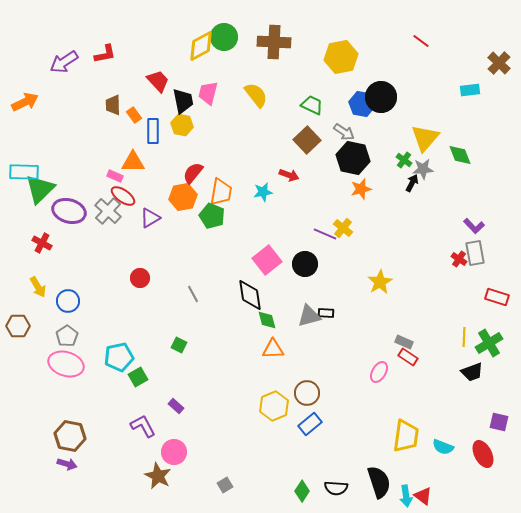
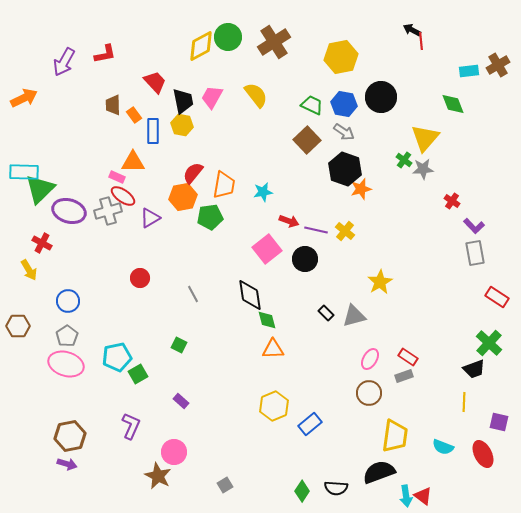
green circle at (224, 37): moved 4 px right
red line at (421, 41): rotated 48 degrees clockwise
brown cross at (274, 42): rotated 36 degrees counterclockwise
purple arrow at (64, 62): rotated 28 degrees counterclockwise
brown cross at (499, 63): moved 1 px left, 2 px down; rotated 15 degrees clockwise
red trapezoid at (158, 81): moved 3 px left, 1 px down
cyan rectangle at (470, 90): moved 1 px left, 19 px up
pink trapezoid at (208, 93): moved 4 px right, 4 px down; rotated 15 degrees clockwise
orange arrow at (25, 102): moved 1 px left, 4 px up
blue hexagon at (362, 104): moved 18 px left
green diamond at (460, 155): moved 7 px left, 51 px up
black hexagon at (353, 158): moved 8 px left, 11 px down; rotated 8 degrees clockwise
red arrow at (289, 175): moved 46 px down
pink rectangle at (115, 176): moved 2 px right, 1 px down
black arrow at (412, 183): moved 153 px up; rotated 90 degrees counterclockwise
orange trapezoid at (221, 192): moved 3 px right, 7 px up
gray cross at (108, 211): rotated 32 degrees clockwise
green pentagon at (212, 216): moved 2 px left, 1 px down; rotated 30 degrees counterclockwise
yellow cross at (343, 228): moved 2 px right, 3 px down
purple line at (325, 234): moved 9 px left, 4 px up; rotated 10 degrees counterclockwise
red cross at (459, 259): moved 7 px left, 58 px up
pink square at (267, 260): moved 11 px up
black circle at (305, 264): moved 5 px up
yellow arrow at (38, 287): moved 9 px left, 17 px up
red rectangle at (497, 297): rotated 15 degrees clockwise
black rectangle at (326, 313): rotated 42 degrees clockwise
gray triangle at (309, 316): moved 45 px right
yellow line at (464, 337): moved 65 px down
gray rectangle at (404, 342): moved 34 px down; rotated 42 degrees counterclockwise
green cross at (489, 343): rotated 16 degrees counterclockwise
cyan pentagon at (119, 357): moved 2 px left
pink ellipse at (379, 372): moved 9 px left, 13 px up
black trapezoid at (472, 372): moved 2 px right, 3 px up
green square at (138, 377): moved 3 px up
brown circle at (307, 393): moved 62 px right
purple rectangle at (176, 406): moved 5 px right, 5 px up
purple L-shape at (143, 426): moved 12 px left; rotated 52 degrees clockwise
brown hexagon at (70, 436): rotated 24 degrees counterclockwise
yellow trapezoid at (406, 436): moved 11 px left
black semicircle at (379, 482): moved 10 px up; rotated 92 degrees counterclockwise
